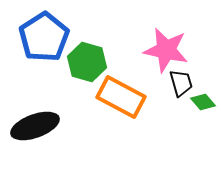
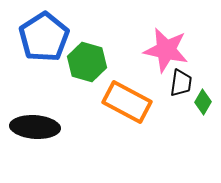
black trapezoid: rotated 24 degrees clockwise
orange rectangle: moved 6 px right, 5 px down
green diamond: rotated 70 degrees clockwise
black ellipse: moved 1 px down; rotated 24 degrees clockwise
